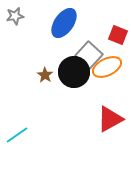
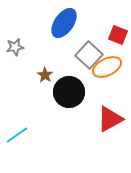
gray star: moved 31 px down
black circle: moved 5 px left, 20 px down
